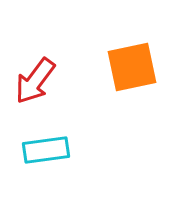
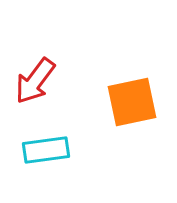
orange square: moved 35 px down
